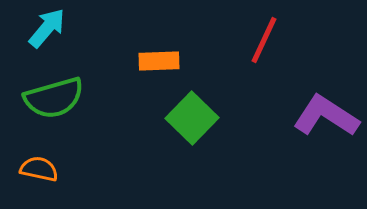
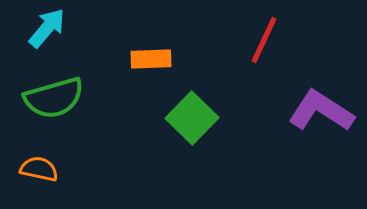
orange rectangle: moved 8 px left, 2 px up
purple L-shape: moved 5 px left, 5 px up
